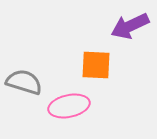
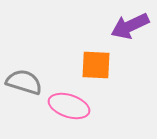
pink ellipse: rotated 30 degrees clockwise
